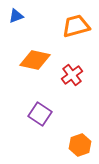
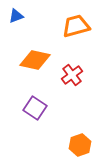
purple square: moved 5 px left, 6 px up
